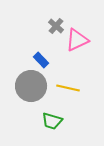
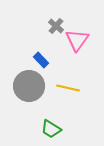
pink triangle: rotated 30 degrees counterclockwise
gray circle: moved 2 px left
green trapezoid: moved 1 px left, 8 px down; rotated 15 degrees clockwise
